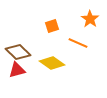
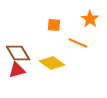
orange square: moved 2 px right, 1 px up; rotated 24 degrees clockwise
brown diamond: moved 1 px down; rotated 15 degrees clockwise
